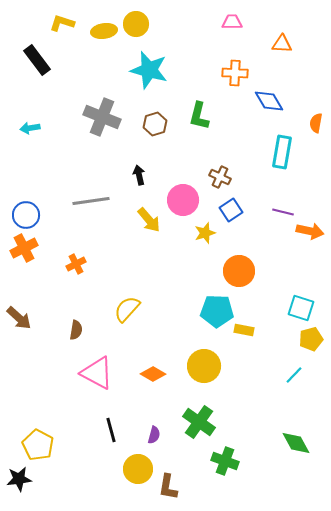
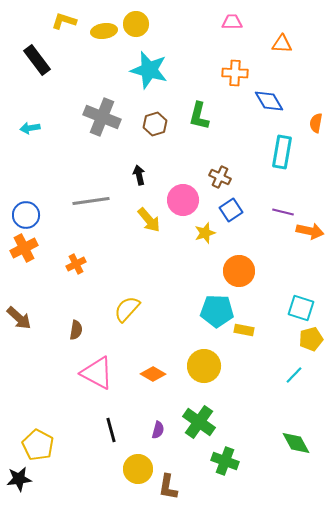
yellow L-shape at (62, 23): moved 2 px right, 2 px up
purple semicircle at (154, 435): moved 4 px right, 5 px up
